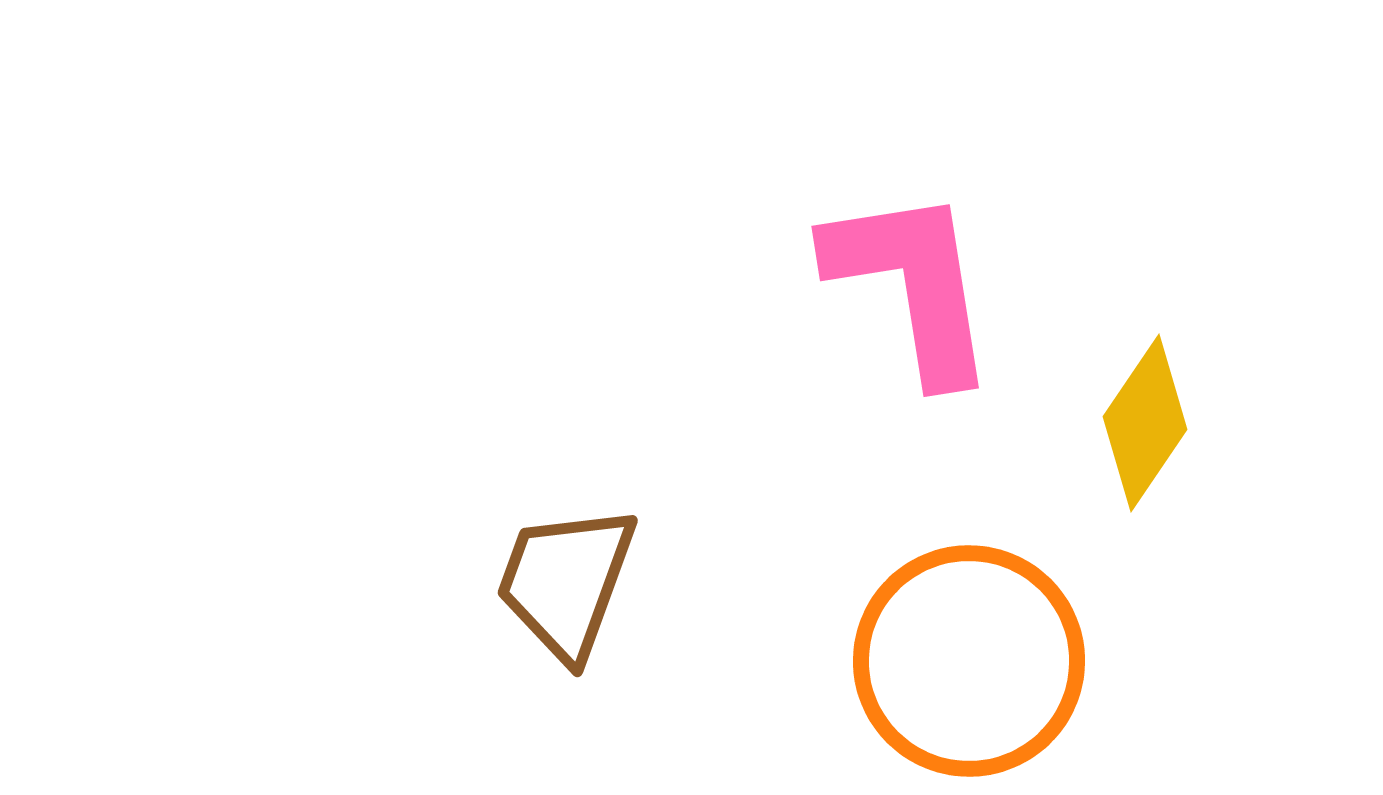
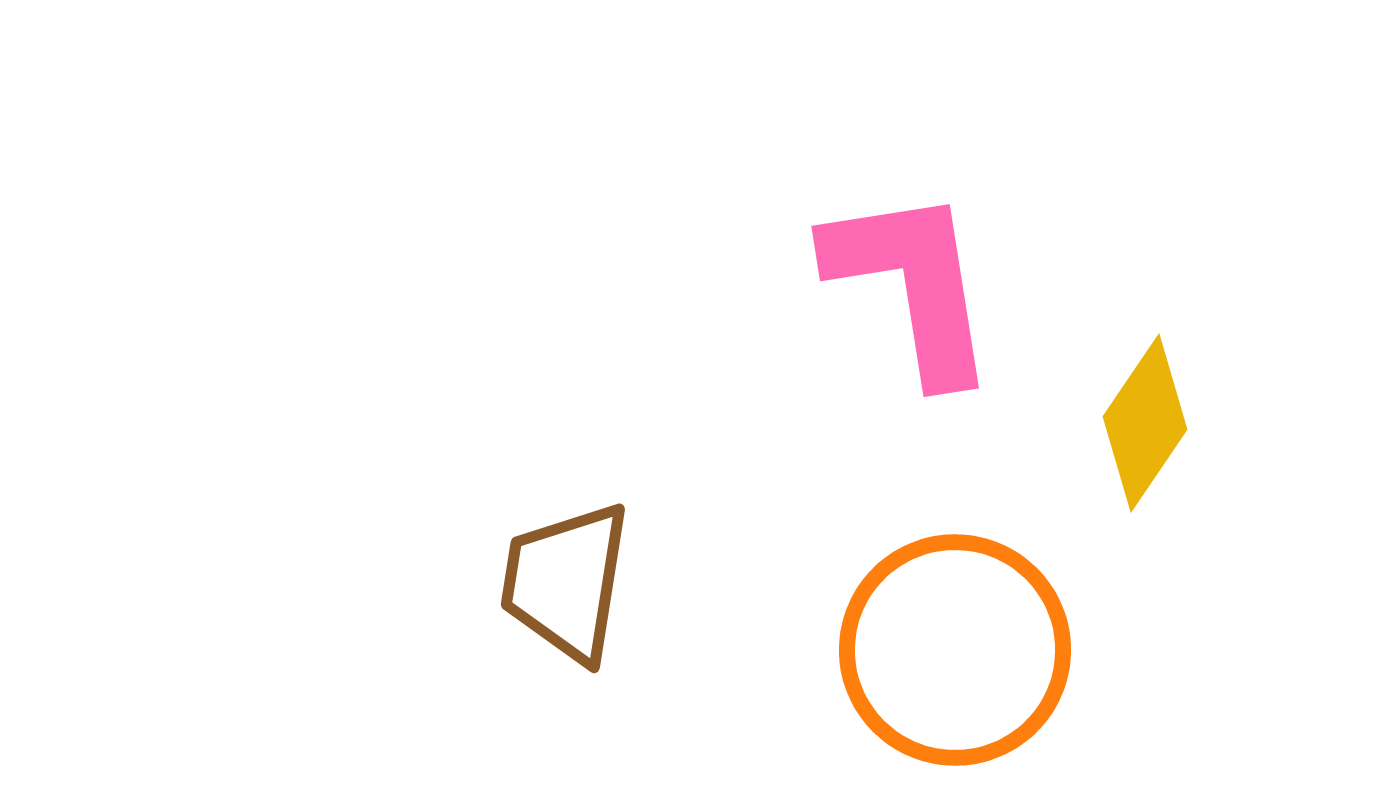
brown trapezoid: rotated 11 degrees counterclockwise
orange circle: moved 14 px left, 11 px up
